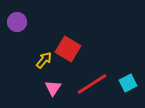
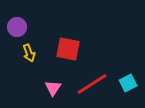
purple circle: moved 5 px down
red square: rotated 20 degrees counterclockwise
yellow arrow: moved 15 px left, 7 px up; rotated 120 degrees clockwise
